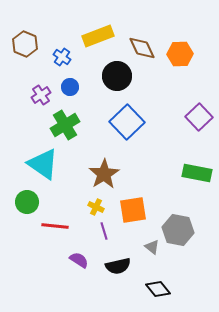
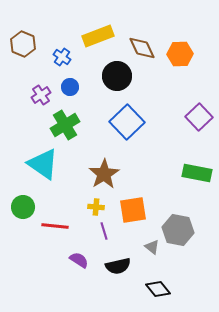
brown hexagon: moved 2 px left
green circle: moved 4 px left, 5 px down
yellow cross: rotated 21 degrees counterclockwise
